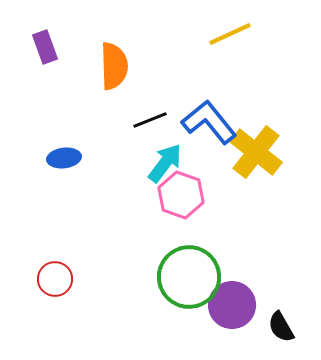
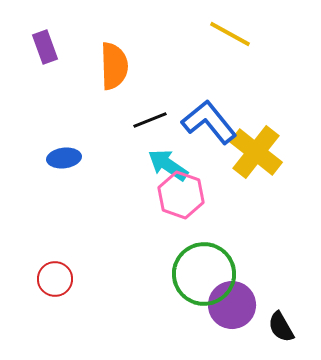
yellow line: rotated 54 degrees clockwise
cyan arrow: moved 3 px right, 2 px down; rotated 93 degrees counterclockwise
green circle: moved 15 px right, 3 px up
